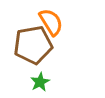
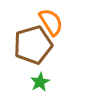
brown pentagon: rotated 6 degrees counterclockwise
